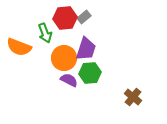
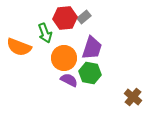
purple trapezoid: moved 6 px right, 1 px up
green hexagon: rotated 15 degrees clockwise
